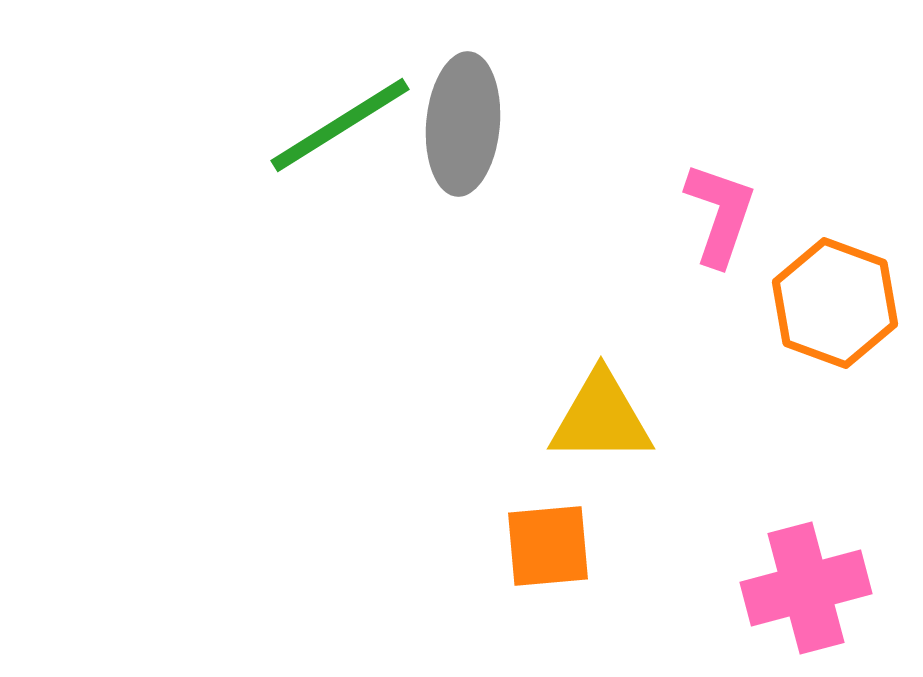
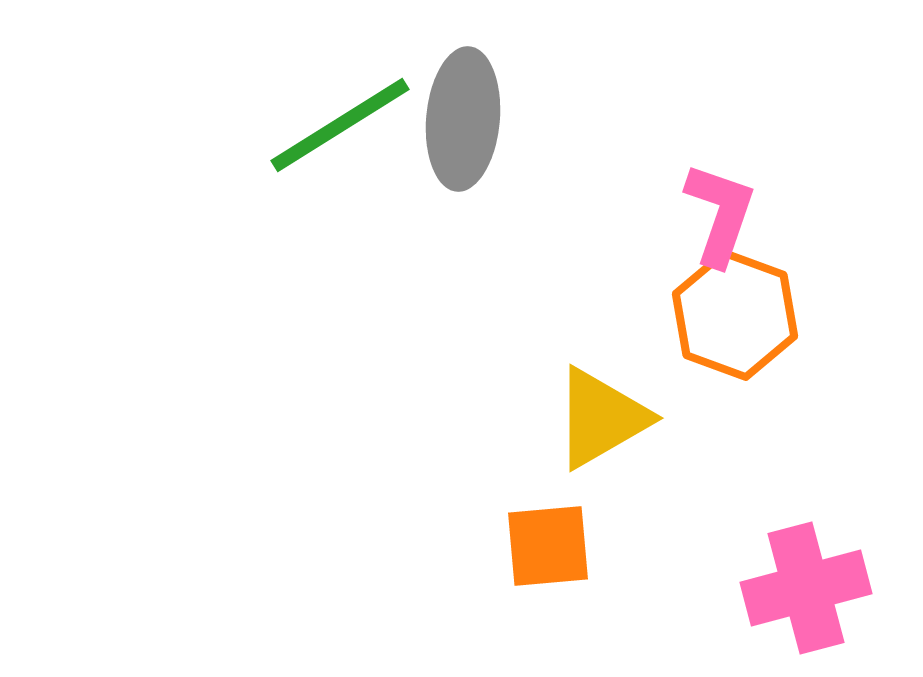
gray ellipse: moved 5 px up
orange hexagon: moved 100 px left, 12 px down
yellow triangle: rotated 30 degrees counterclockwise
